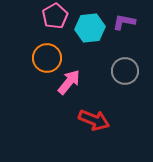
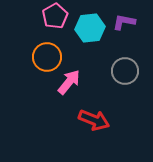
orange circle: moved 1 px up
